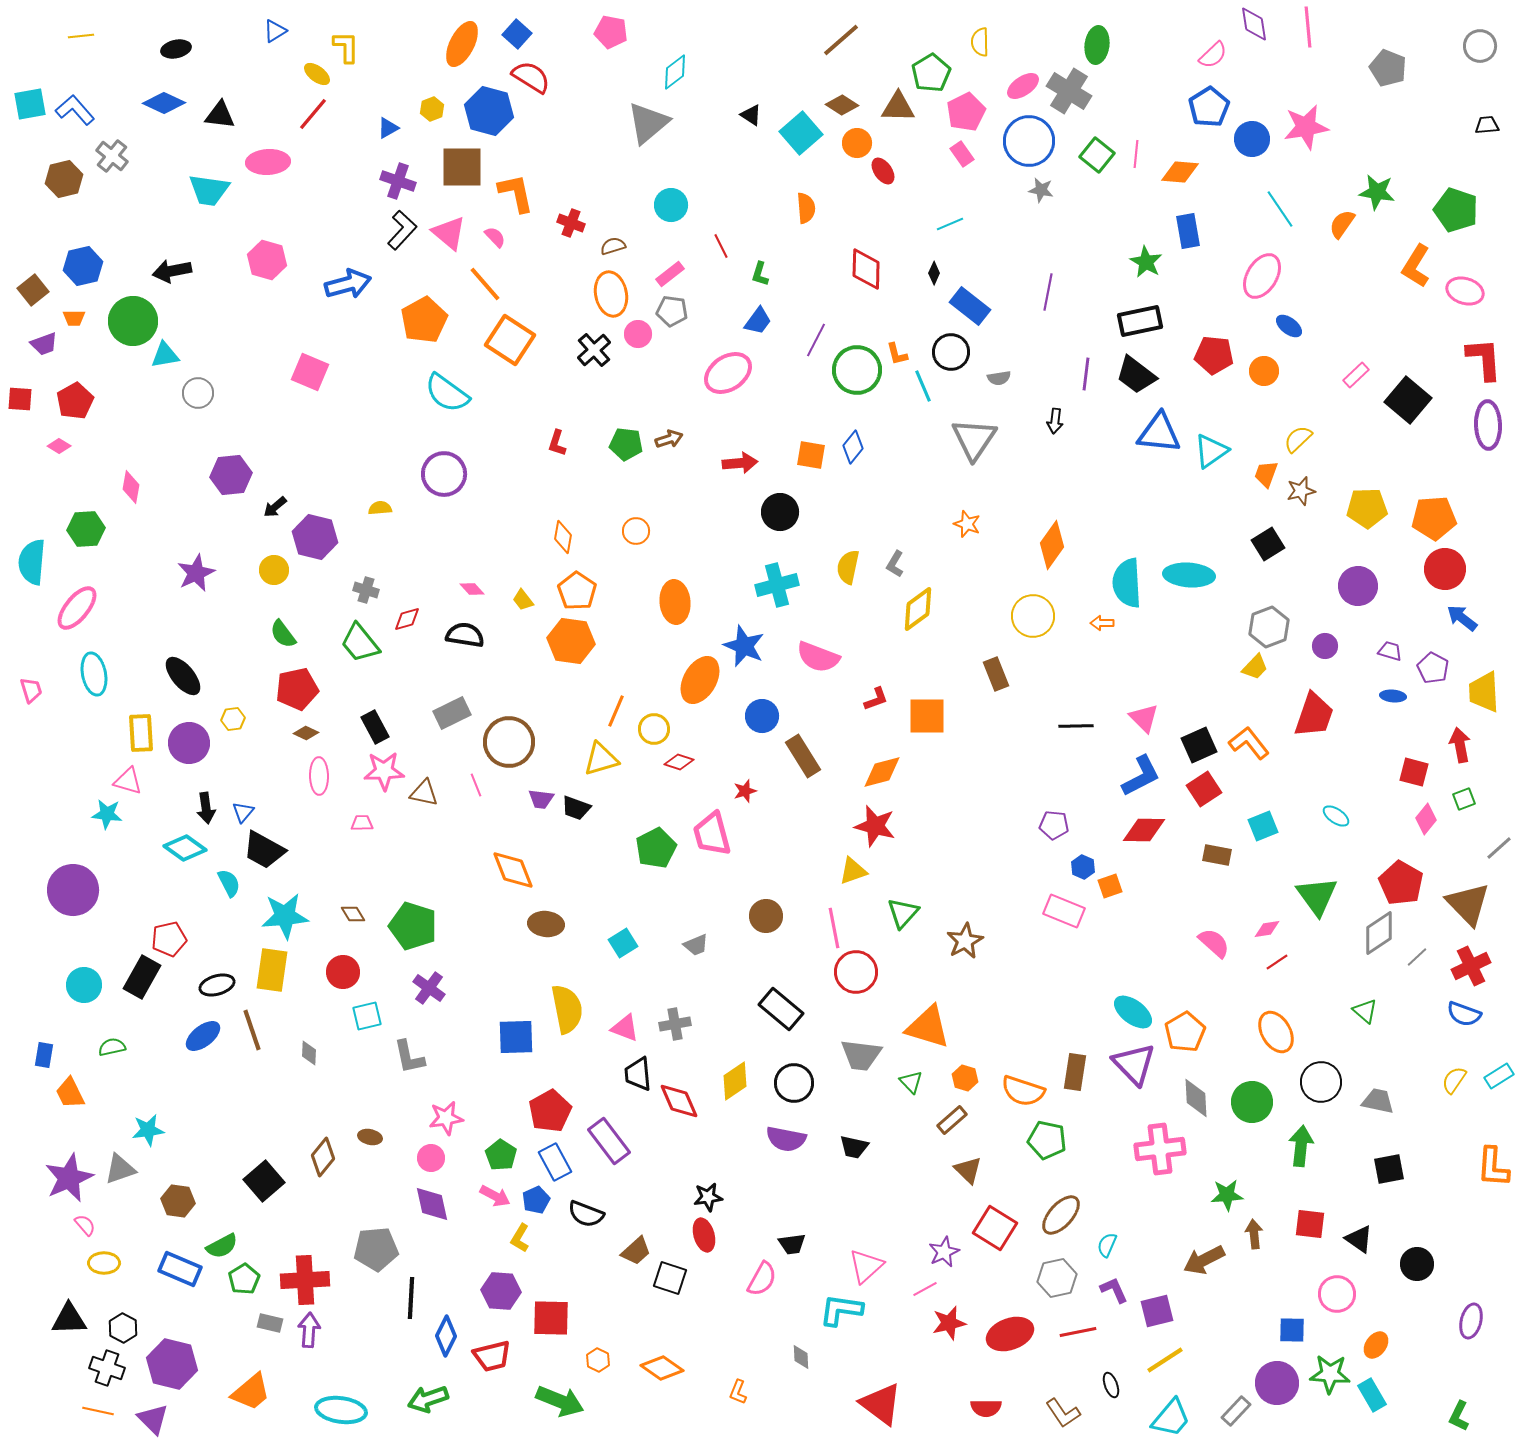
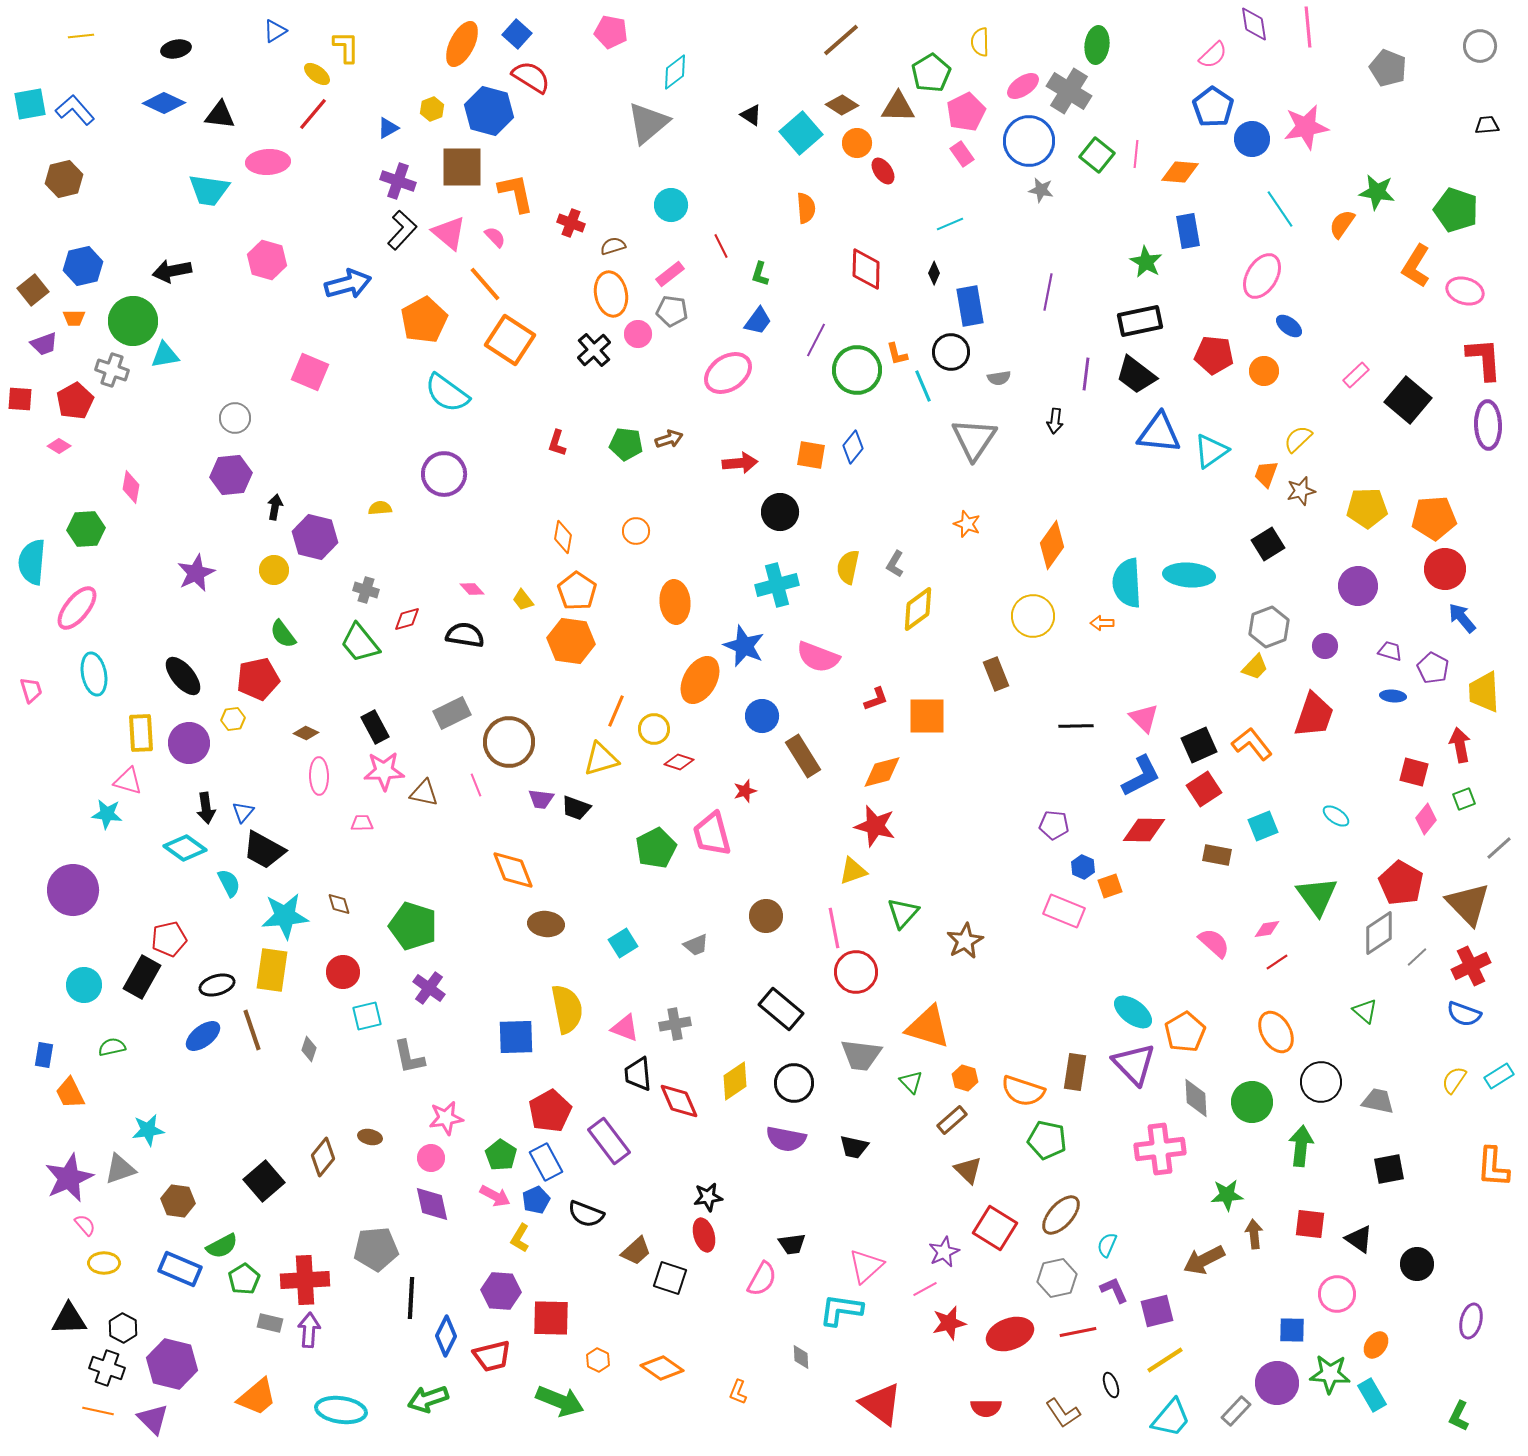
blue pentagon at (1209, 107): moved 4 px right; rotated 6 degrees counterclockwise
gray cross at (112, 156): moved 214 px down; rotated 20 degrees counterclockwise
blue rectangle at (970, 306): rotated 42 degrees clockwise
gray circle at (198, 393): moved 37 px right, 25 px down
black arrow at (275, 507): rotated 140 degrees clockwise
blue arrow at (1462, 618): rotated 12 degrees clockwise
red pentagon at (297, 689): moved 39 px left, 10 px up
orange L-shape at (1249, 743): moved 3 px right, 1 px down
brown diamond at (353, 914): moved 14 px left, 10 px up; rotated 15 degrees clockwise
gray diamond at (309, 1053): moved 4 px up; rotated 15 degrees clockwise
blue rectangle at (555, 1162): moved 9 px left
orange trapezoid at (251, 1392): moved 6 px right, 5 px down
